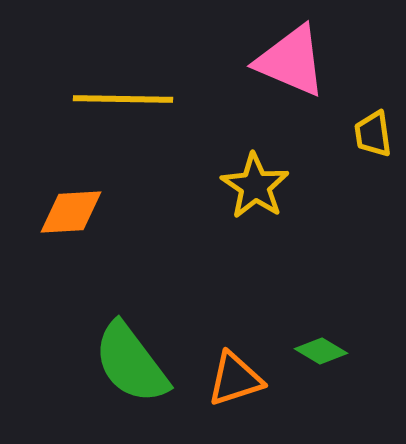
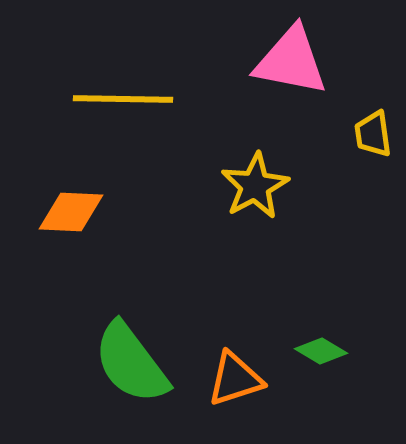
pink triangle: rotated 12 degrees counterclockwise
yellow star: rotated 10 degrees clockwise
orange diamond: rotated 6 degrees clockwise
